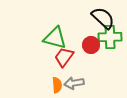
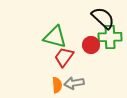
green triangle: moved 1 px up
